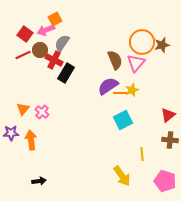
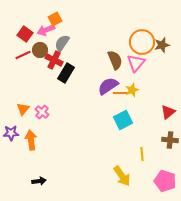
red triangle: moved 3 px up
